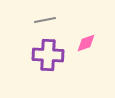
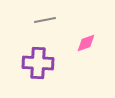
purple cross: moved 10 px left, 8 px down
